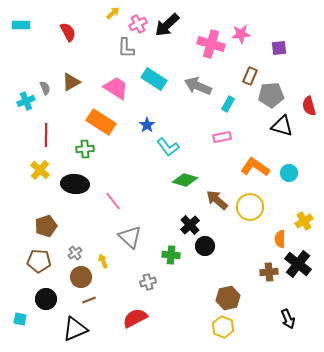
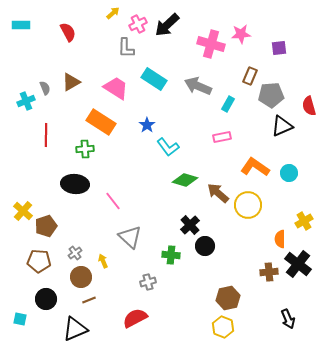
black triangle at (282, 126): rotated 40 degrees counterclockwise
yellow cross at (40, 170): moved 17 px left, 41 px down
brown arrow at (217, 200): moved 1 px right, 7 px up
yellow circle at (250, 207): moved 2 px left, 2 px up
